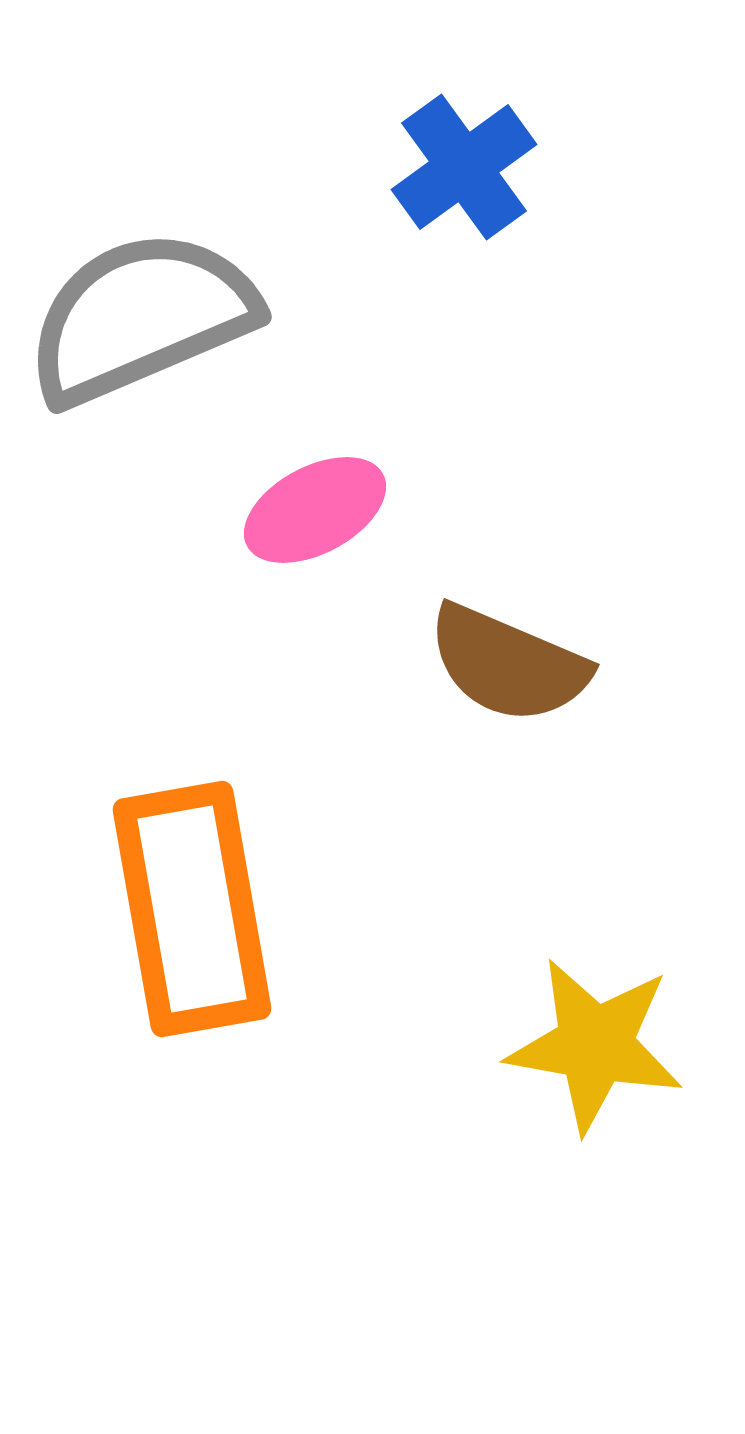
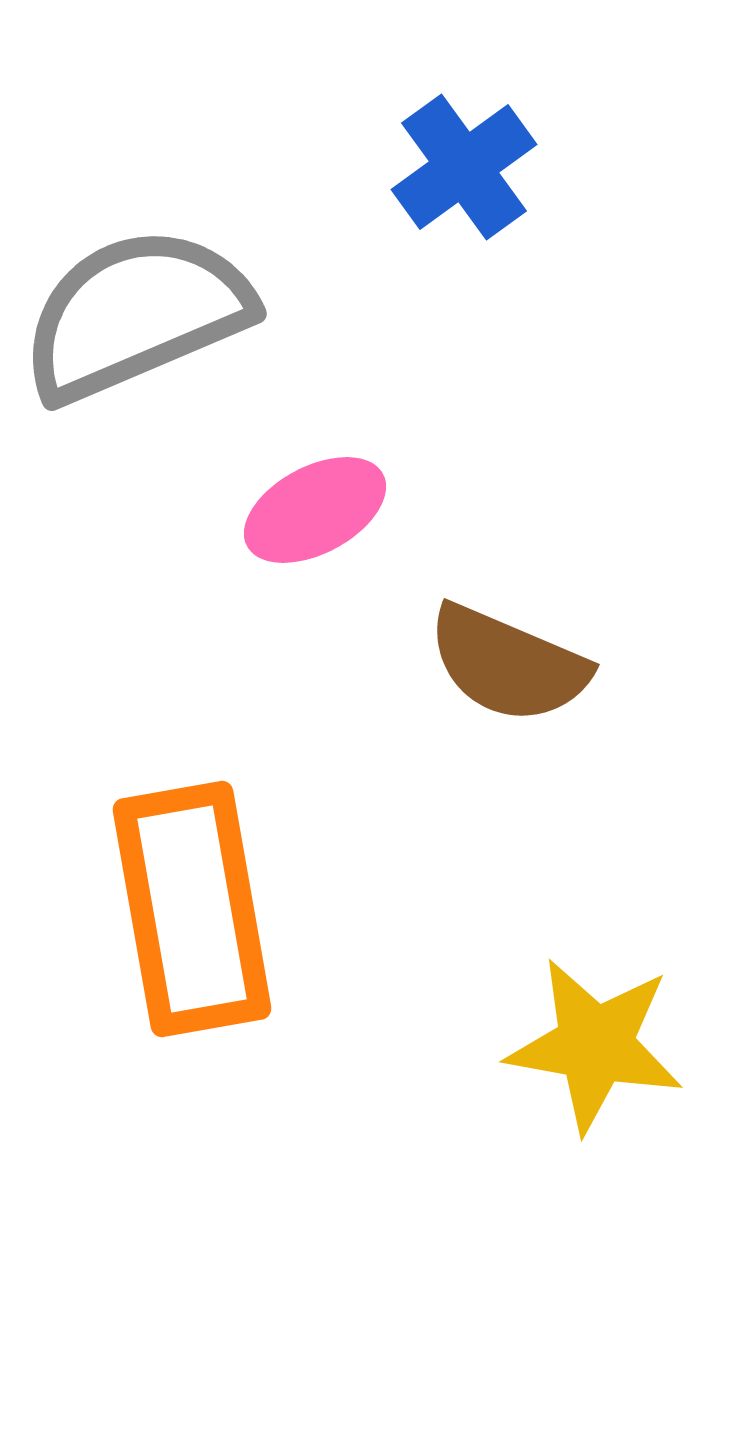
gray semicircle: moved 5 px left, 3 px up
